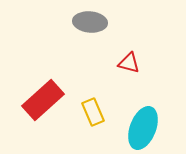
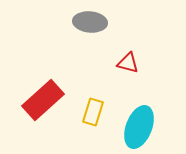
red triangle: moved 1 px left
yellow rectangle: rotated 40 degrees clockwise
cyan ellipse: moved 4 px left, 1 px up
